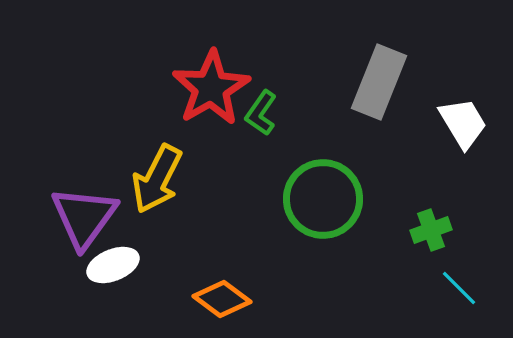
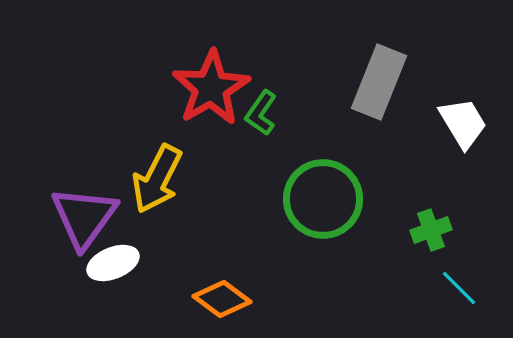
white ellipse: moved 2 px up
